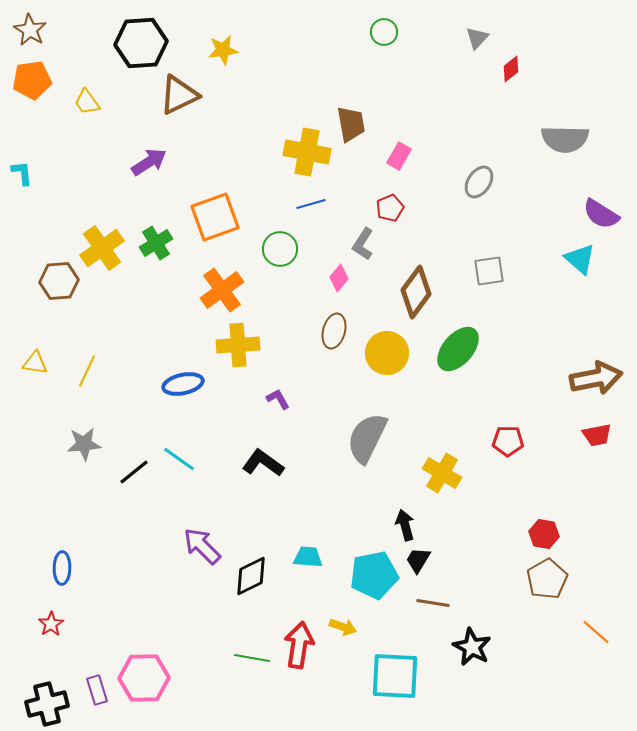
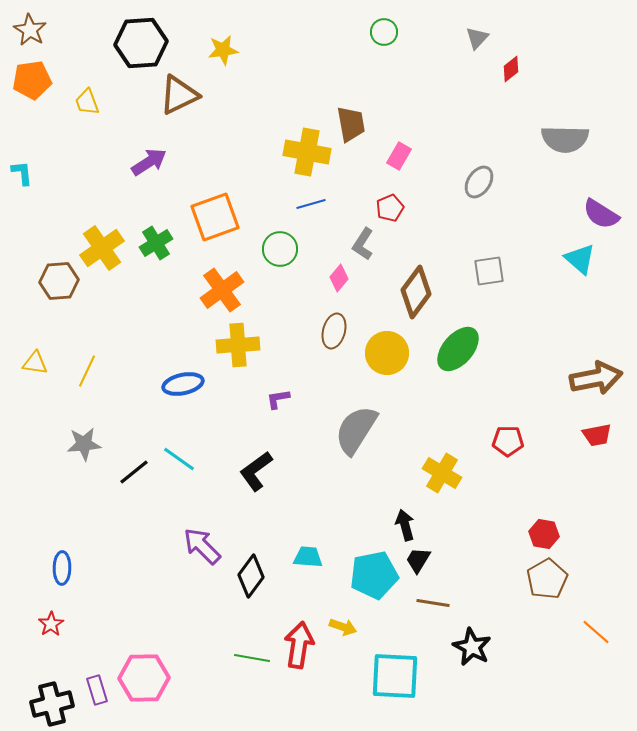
yellow trapezoid at (87, 102): rotated 16 degrees clockwise
purple L-shape at (278, 399): rotated 70 degrees counterclockwise
gray semicircle at (367, 438): moved 11 px left, 8 px up; rotated 6 degrees clockwise
black L-shape at (263, 463): moved 7 px left, 8 px down; rotated 72 degrees counterclockwise
black diamond at (251, 576): rotated 27 degrees counterclockwise
black cross at (47, 704): moved 5 px right
